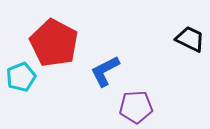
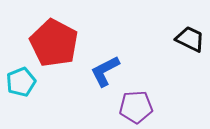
cyan pentagon: moved 5 px down
